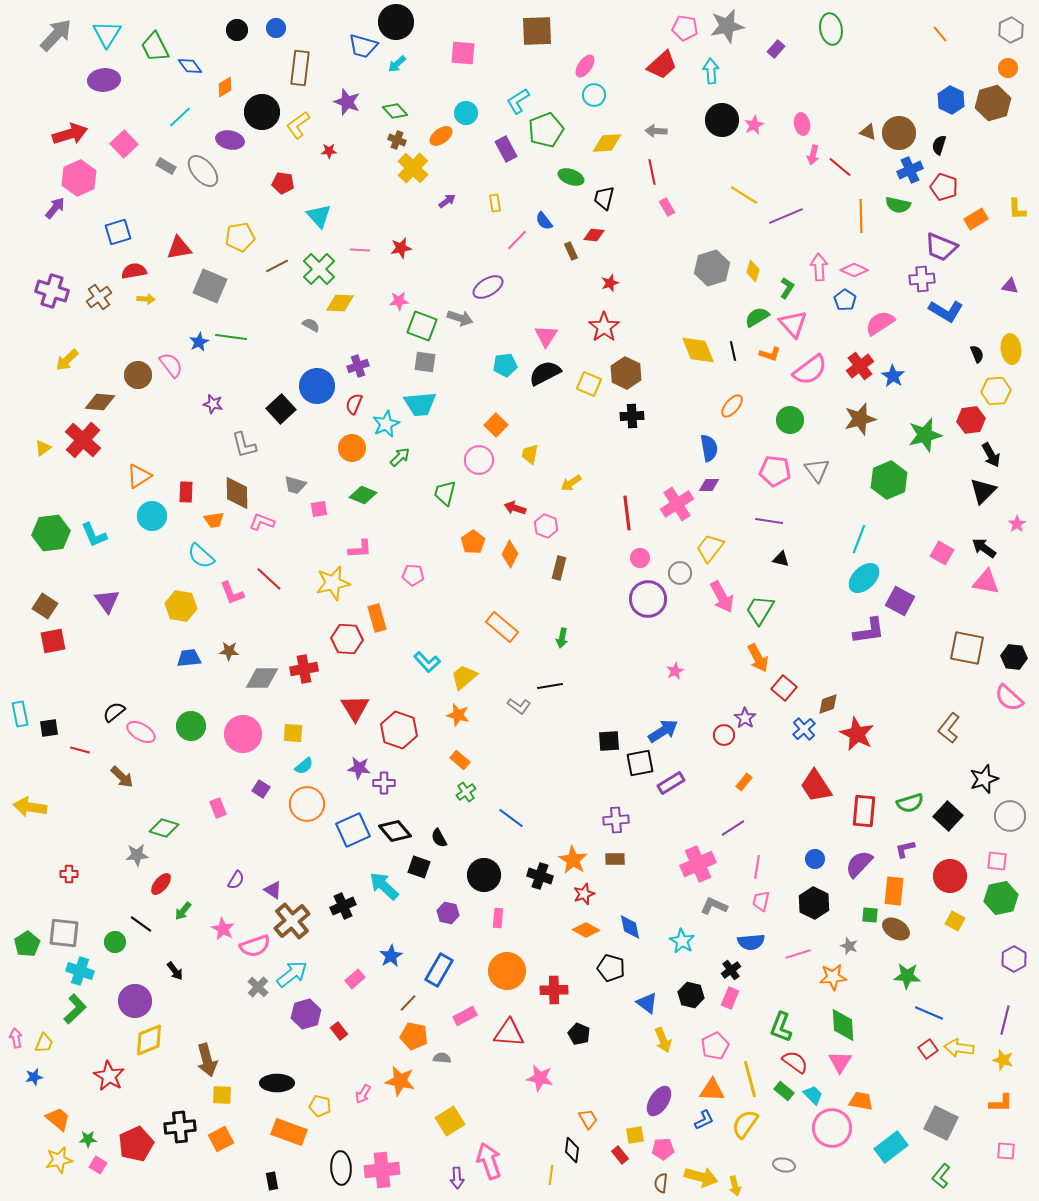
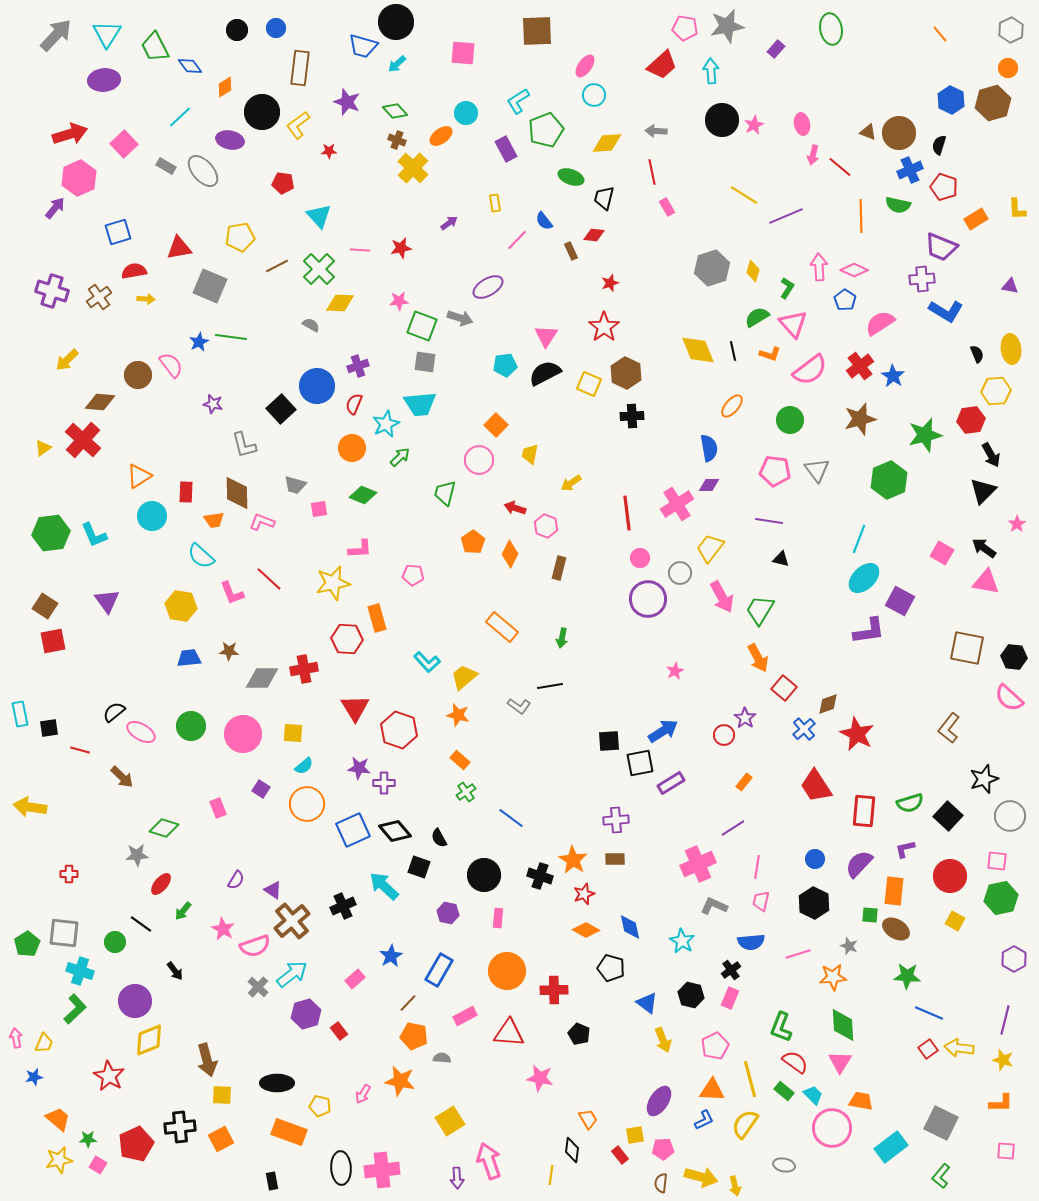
purple arrow at (447, 201): moved 2 px right, 22 px down
